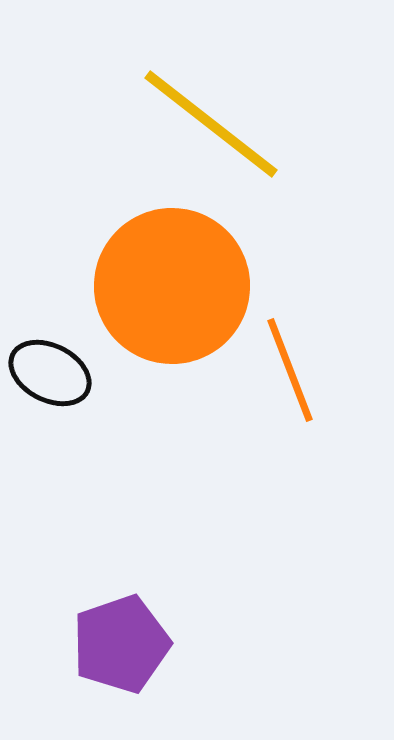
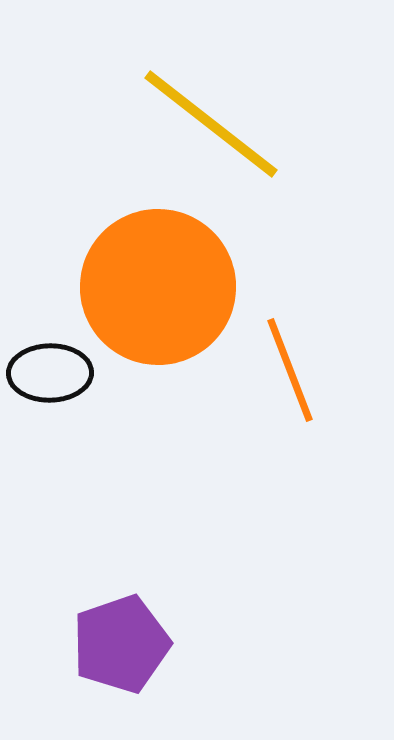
orange circle: moved 14 px left, 1 px down
black ellipse: rotated 28 degrees counterclockwise
